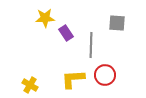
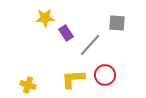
gray line: moved 1 px left; rotated 40 degrees clockwise
yellow cross: moved 2 px left; rotated 14 degrees counterclockwise
